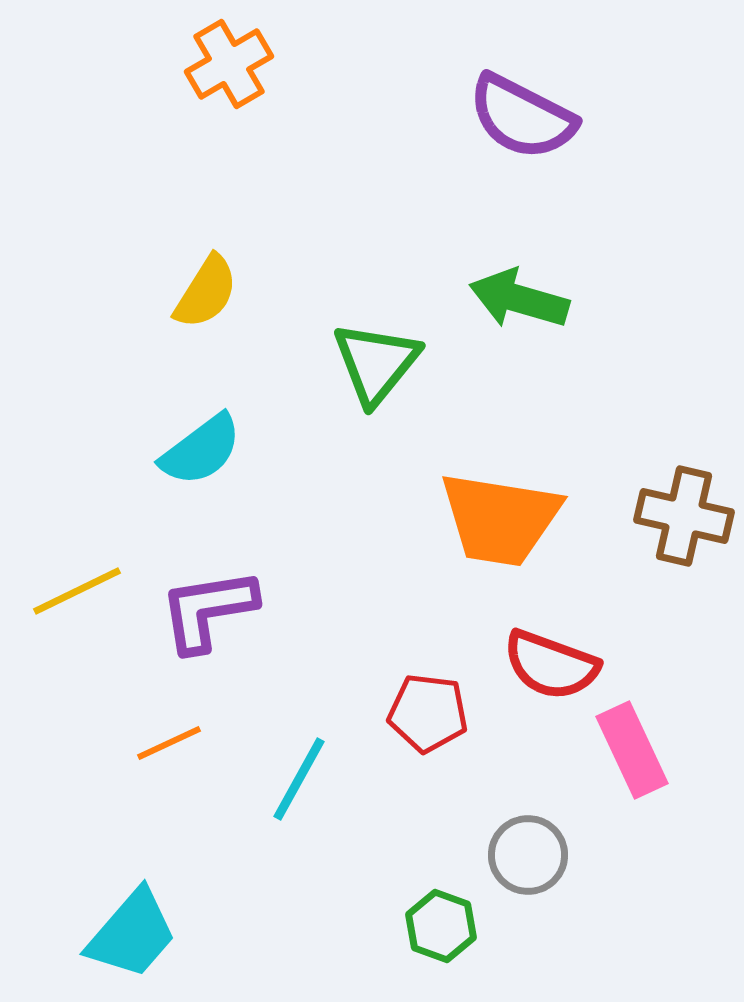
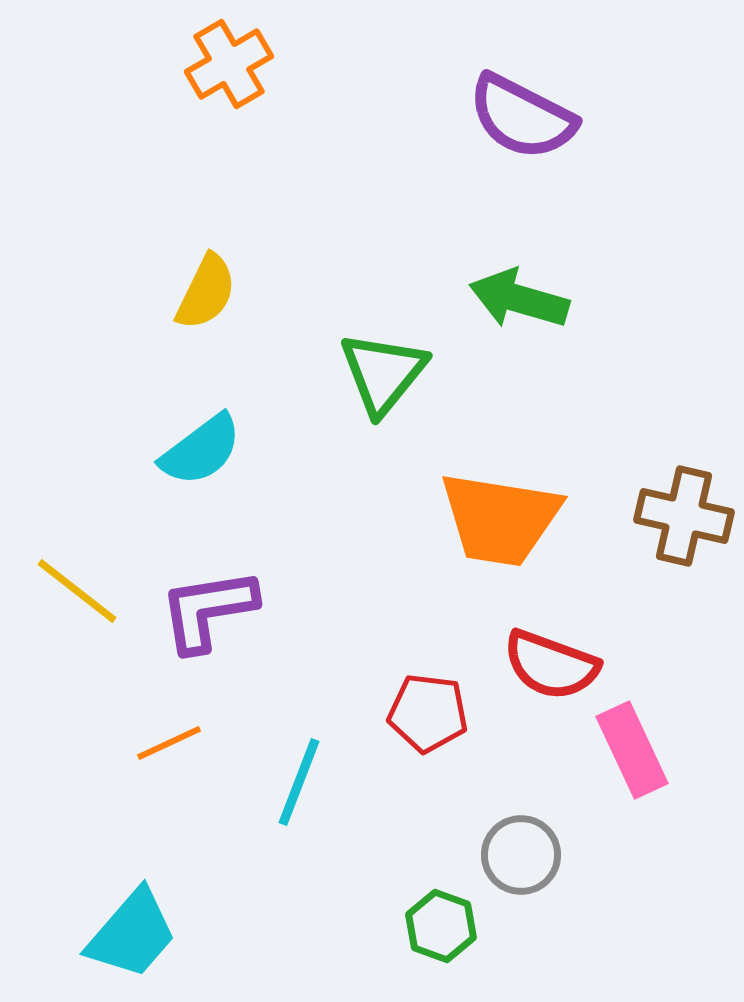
yellow semicircle: rotated 6 degrees counterclockwise
green triangle: moved 7 px right, 10 px down
yellow line: rotated 64 degrees clockwise
cyan line: moved 3 px down; rotated 8 degrees counterclockwise
gray circle: moved 7 px left
